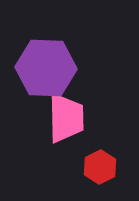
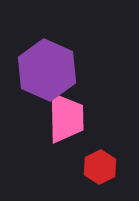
purple hexagon: moved 1 px right, 2 px down; rotated 22 degrees clockwise
